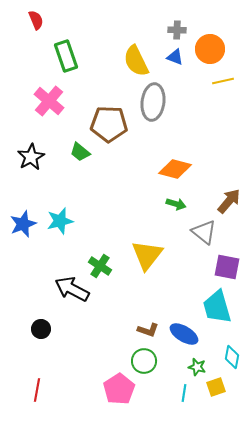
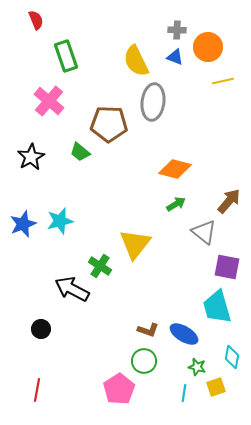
orange circle: moved 2 px left, 2 px up
green arrow: rotated 48 degrees counterclockwise
yellow triangle: moved 12 px left, 11 px up
